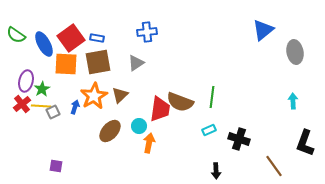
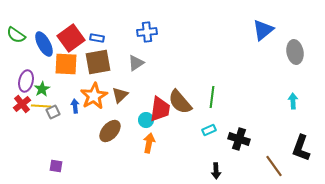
brown semicircle: rotated 28 degrees clockwise
blue arrow: moved 1 px up; rotated 24 degrees counterclockwise
cyan circle: moved 7 px right, 6 px up
black L-shape: moved 4 px left, 5 px down
